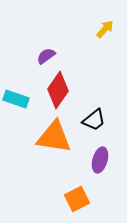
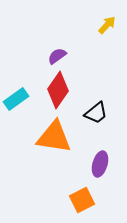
yellow arrow: moved 2 px right, 4 px up
purple semicircle: moved 11 px right
cyan rectangle: rotated 55 degrees counterclockwise
black trapezoid: moved 2 px right, 7 px up
purple ellipse: moved 4 px down
orange square: moved 5 px right, 1 px down
